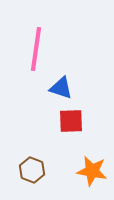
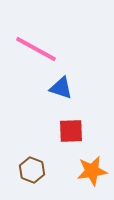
pink line: rotated 69 degrees counterclockwise
red square: moved 10 px down
orange star: rotated 20 degrees counterclockwise
